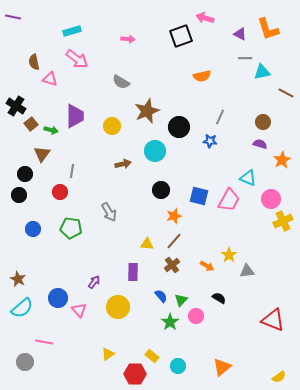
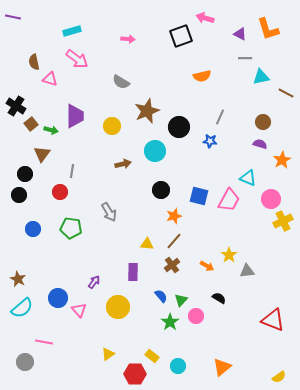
cyan triangle at (262, 72): moved 1 px left, 5 px down
